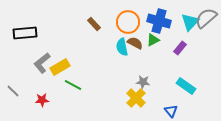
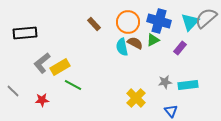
gray star: moved 22 px right; rotated 16 degrees counterclockwise
cyan rectangle: moved 2 px right, 1 px up; rotated 42 degrees counterclockwise
